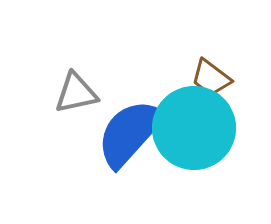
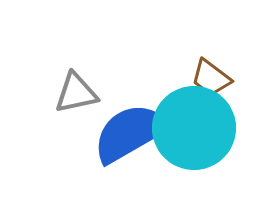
blue semicircle: rotated 18 degrees clockwise
